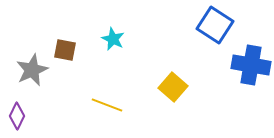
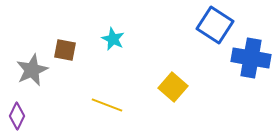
blue cross: moved 7 px up
